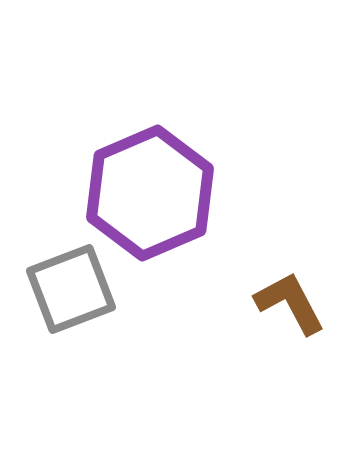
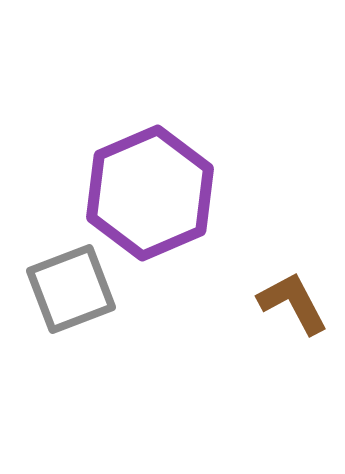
brown L-shape: moved 3 px right
